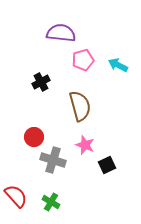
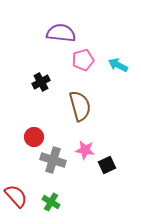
pink star: moved 5 px down; rotated 12 degrees counterclockwise
